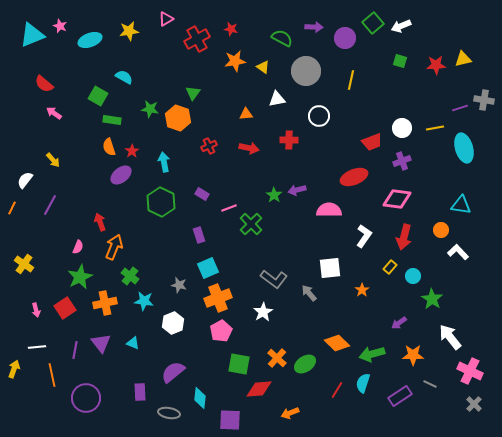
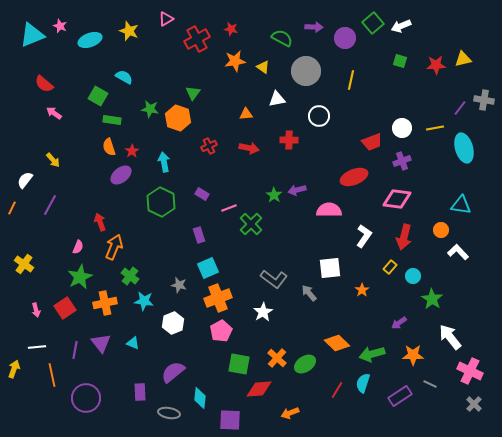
yellow star at (129, 31): rotated 30 degrees clockwise
purple line at (460, 108): rotated 35 degrees counterclockwise
